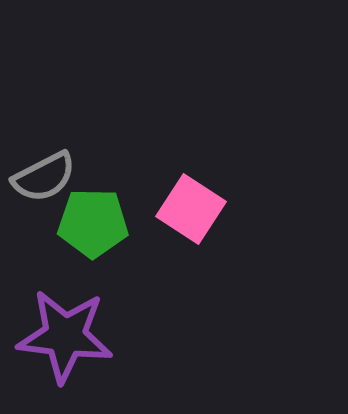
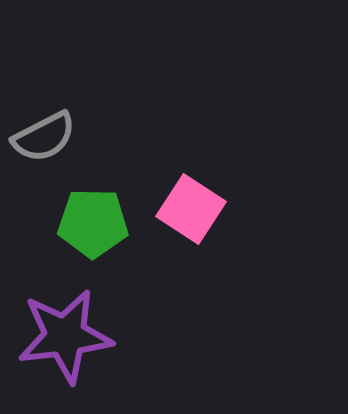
gray semicircle: moved 40 px up
purple star: rotated 14 degrees counterclockwise
